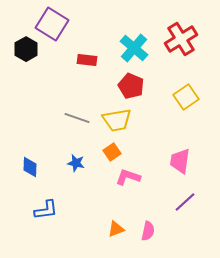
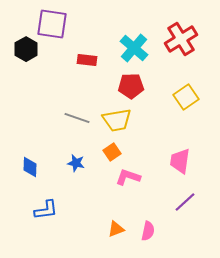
purple square: rotated 24 degrees counterclockwise
red pentagon: rotated 25 degrees counterclockwise
